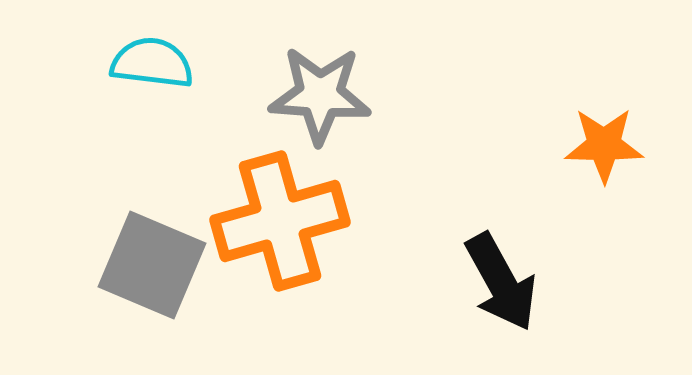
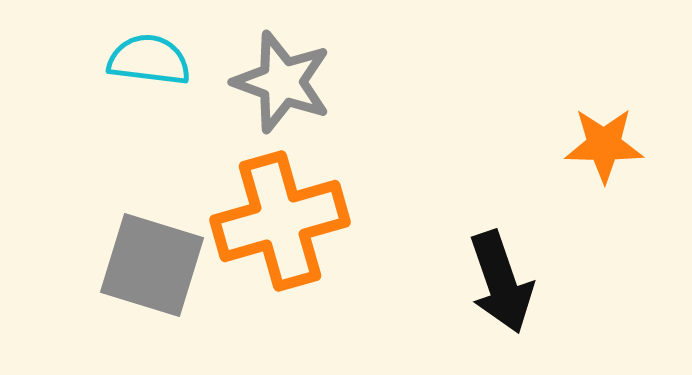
cyan semicircle: moved 3 px left, 3 px up
gray star: moved 38 px left, 13 px up; rotated 16 degrees clockwise
gray square: rotated 6 degrees counterclockwise
black arrow: rotated 10 degrees clockwise
